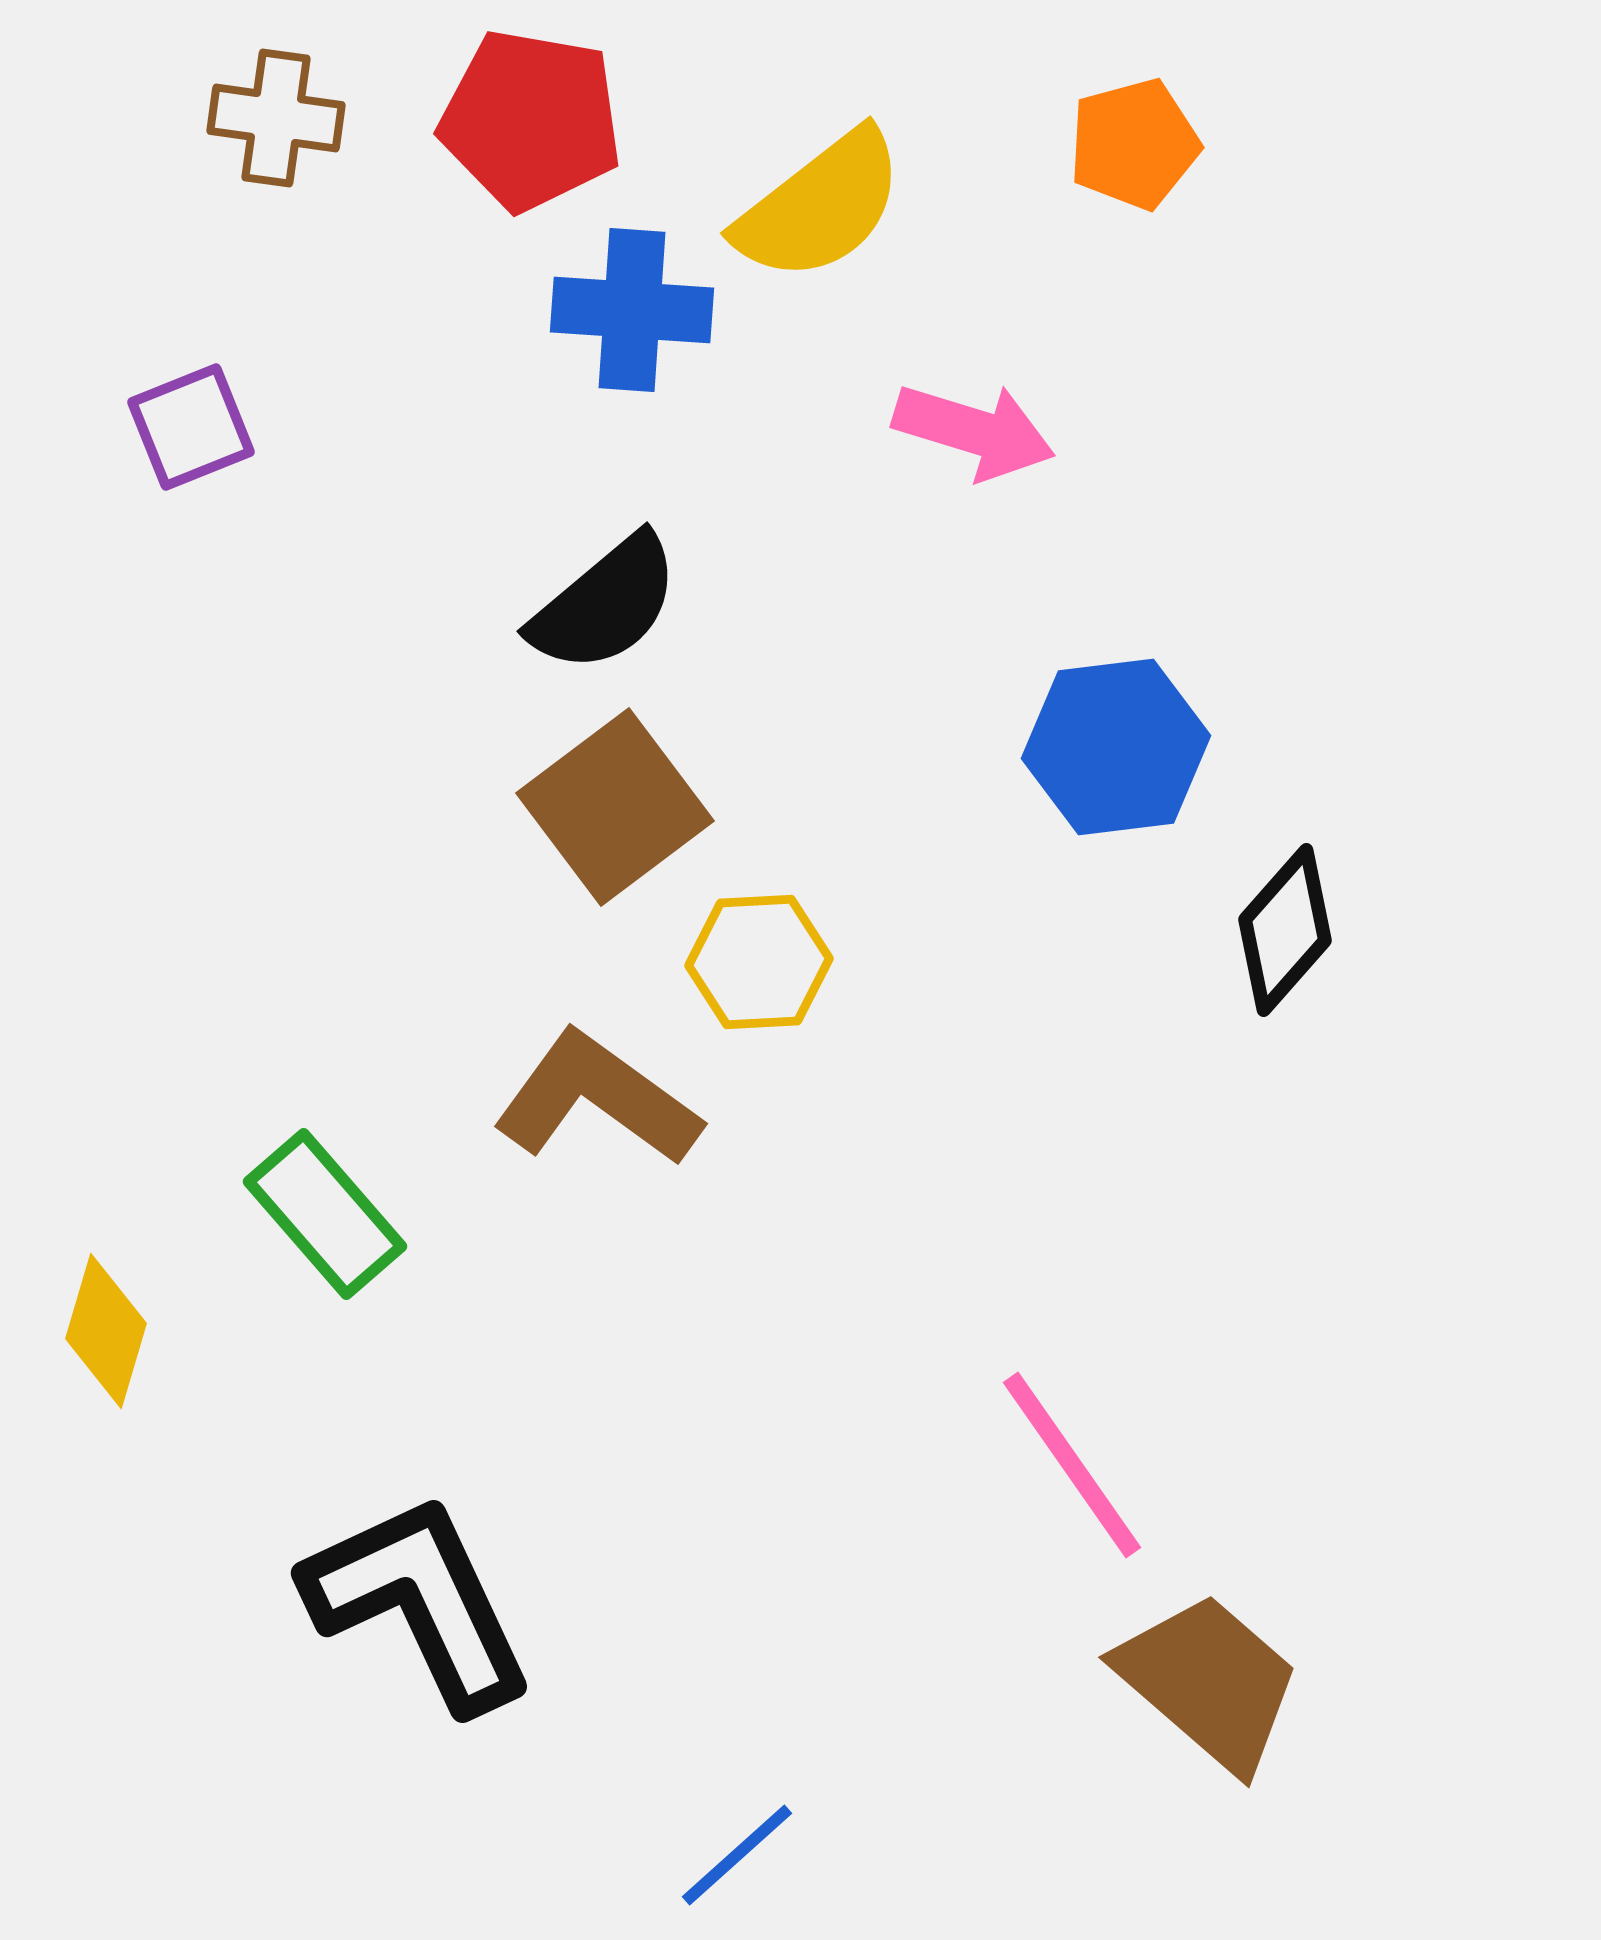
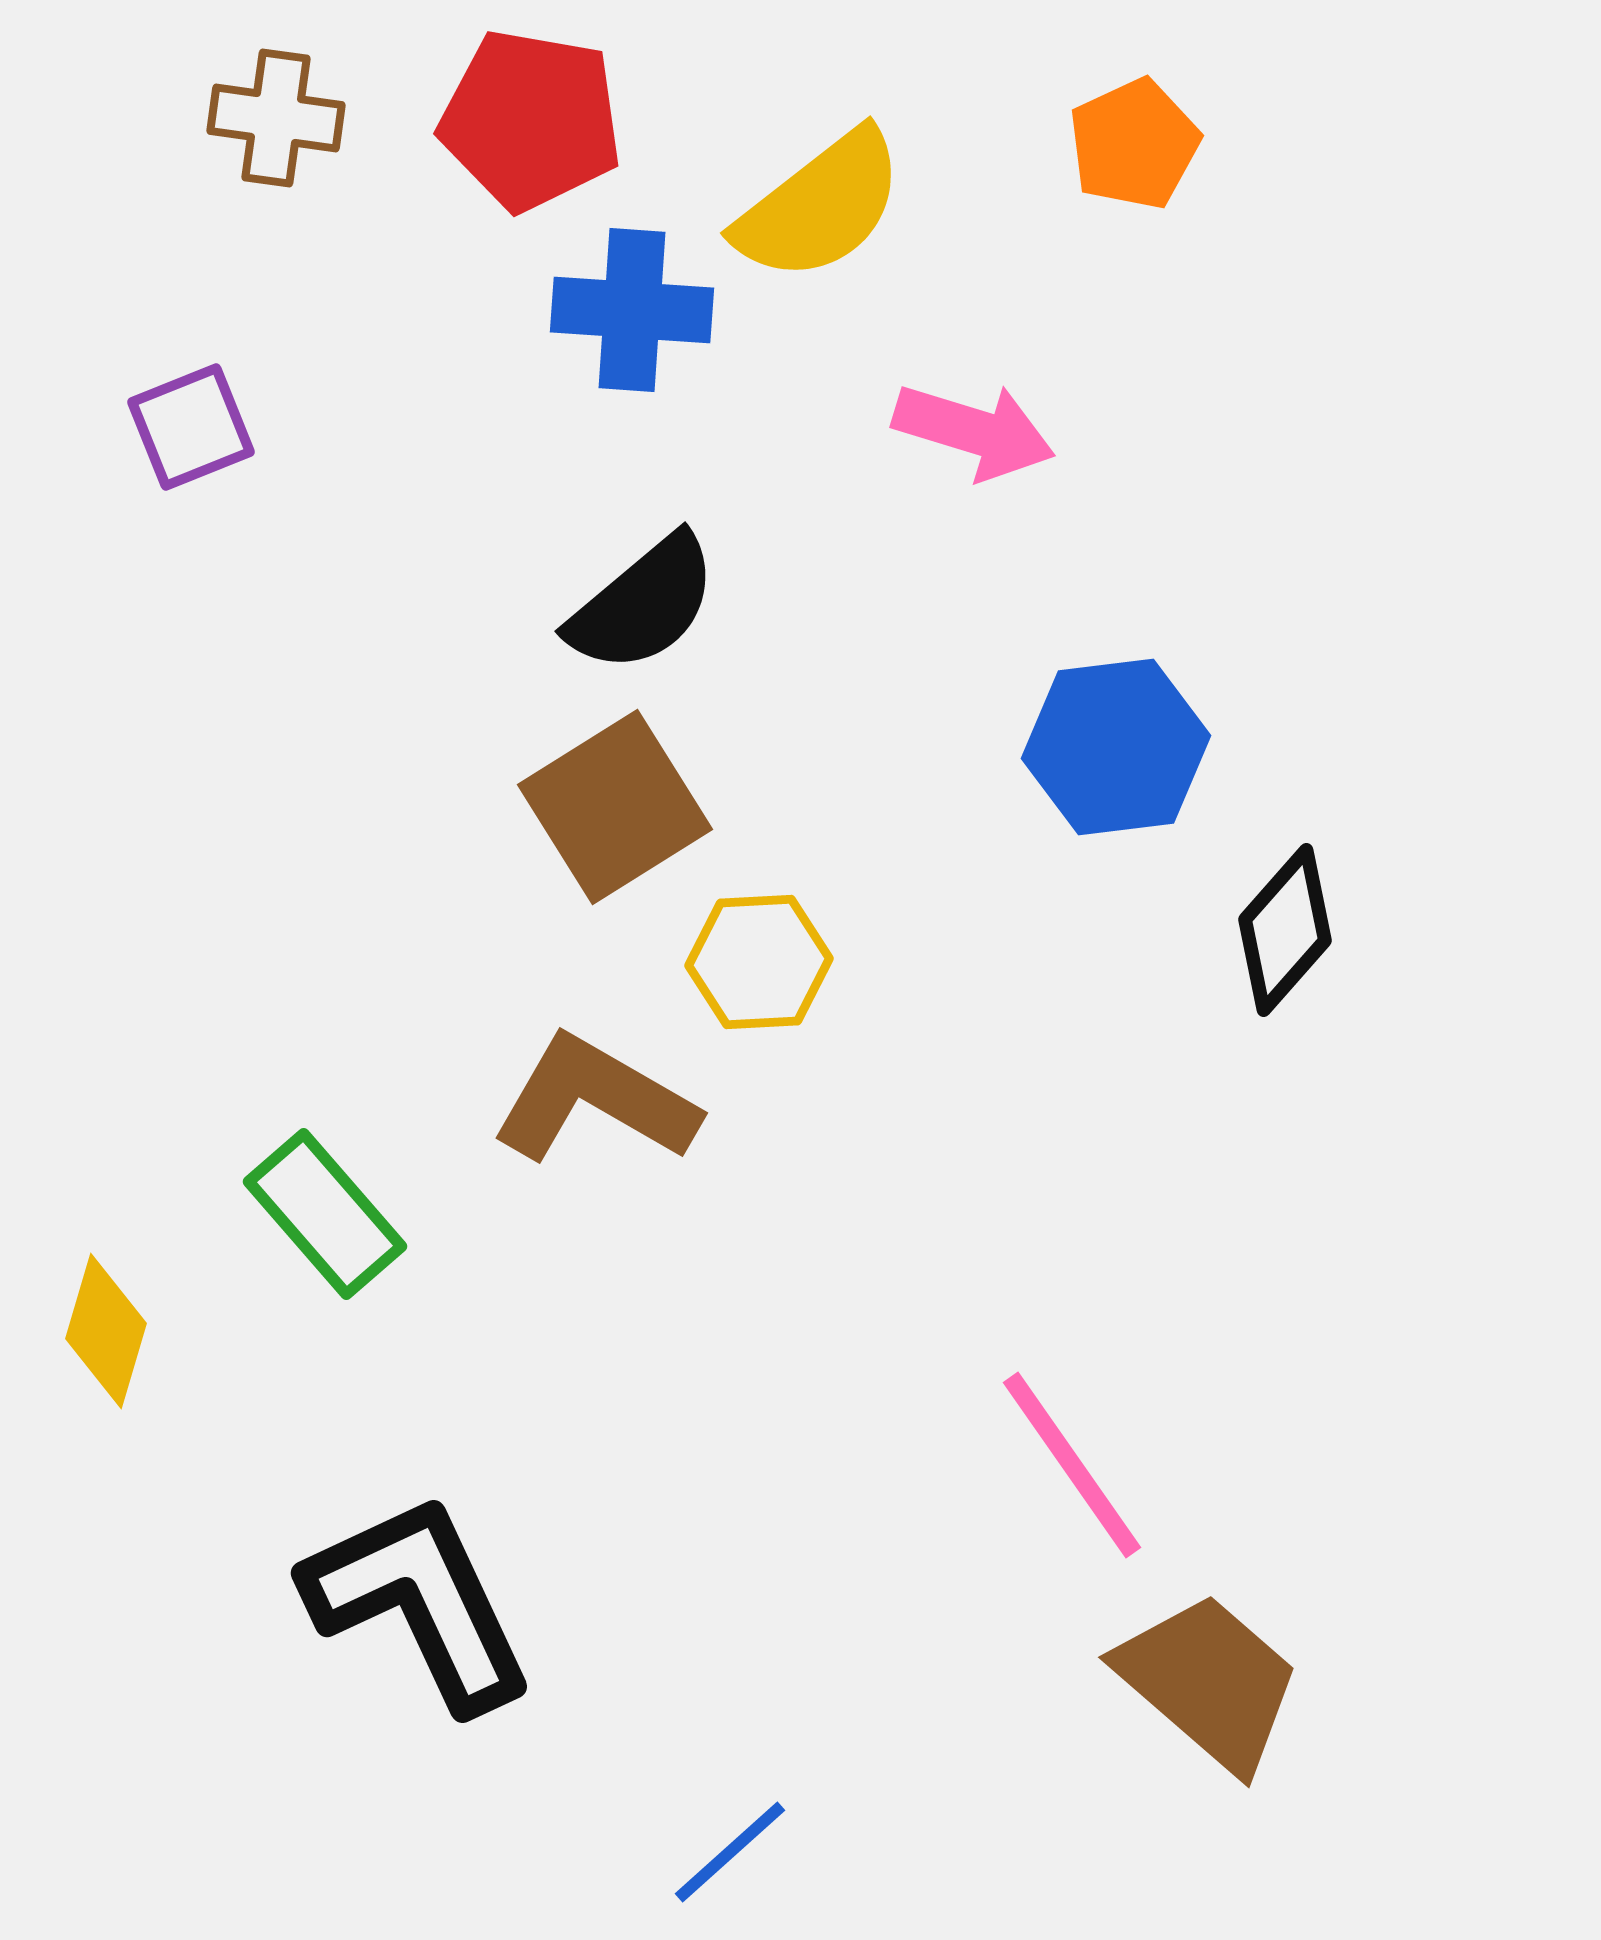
orange pentagon: rotated 10 degrees counterclockwise
black semicircle: moved 38 px right
brown square: rotated 5 degrees clockwise
brown L-shape: moved 2 px left, 1 px down; rotated 6 degrees counterclockwise
blue line: moved 7 px left, 3 px up
